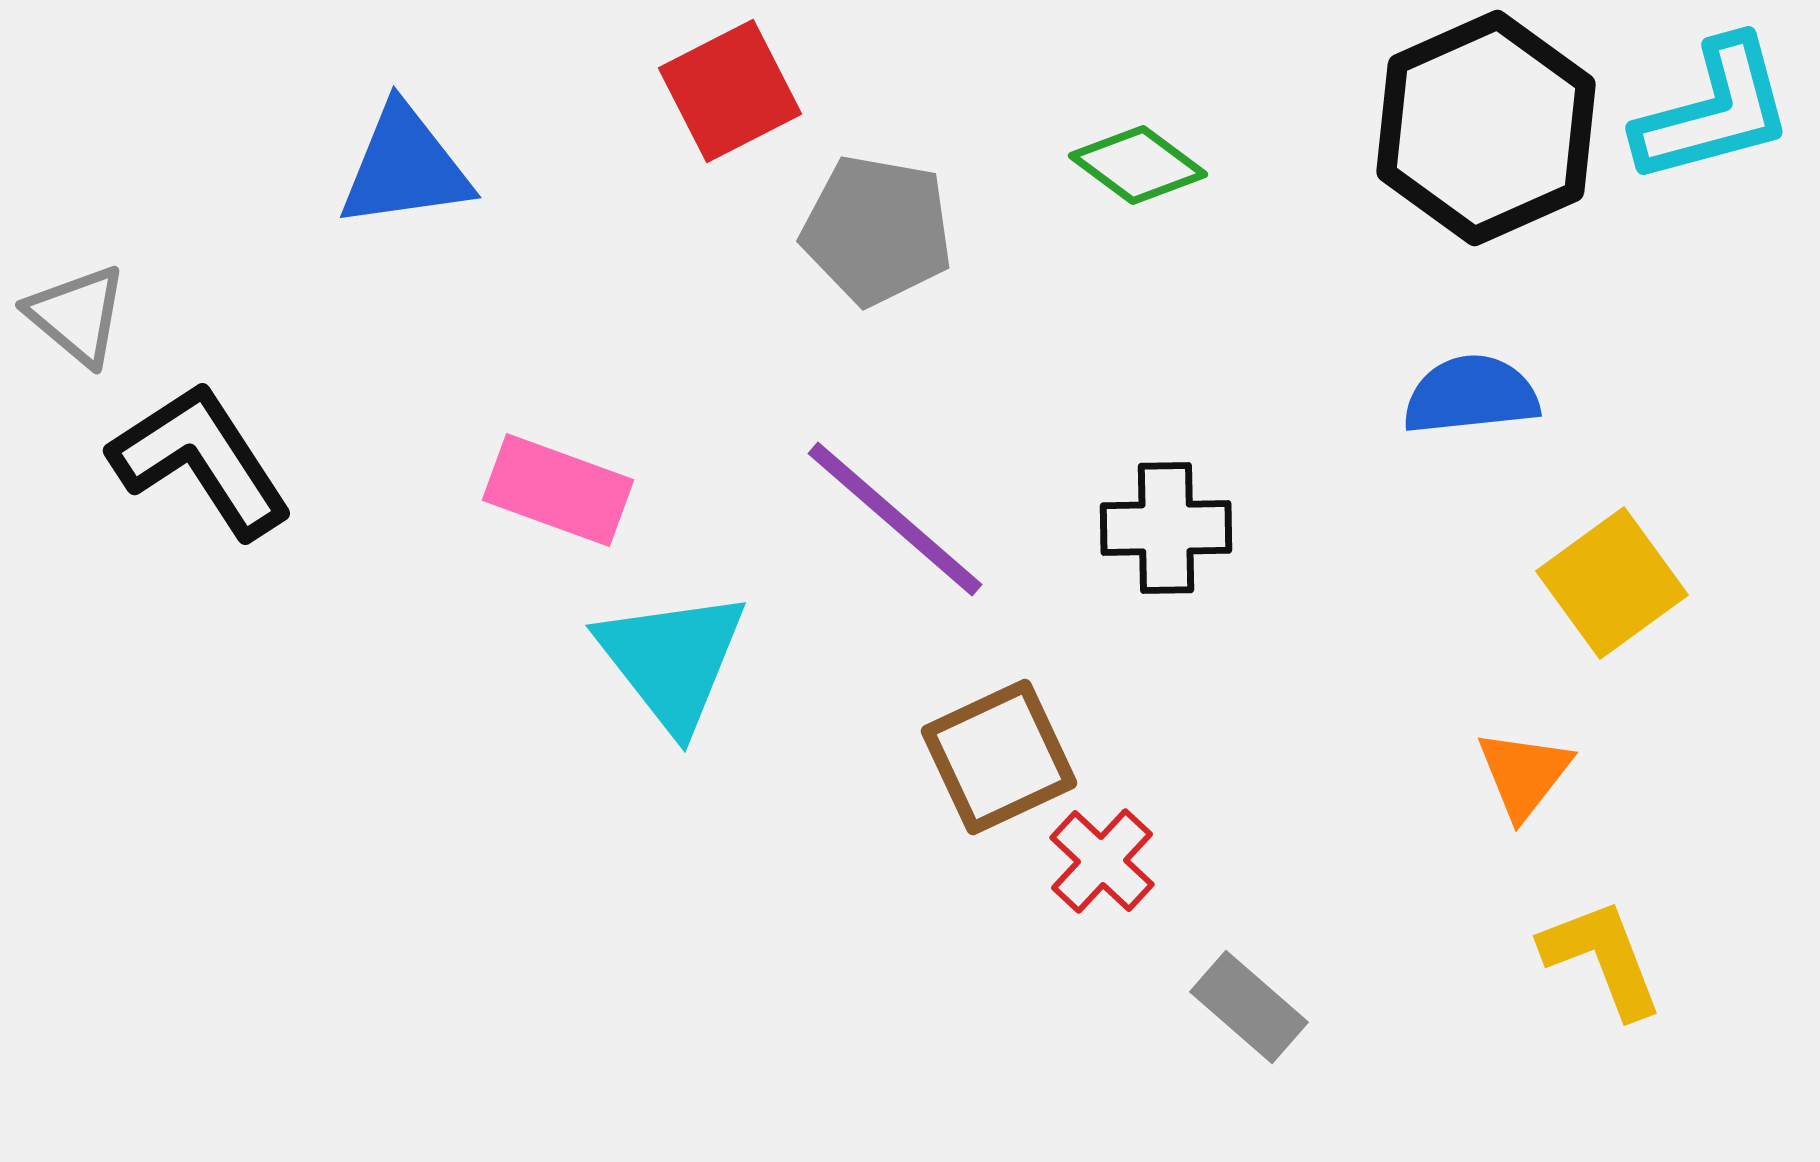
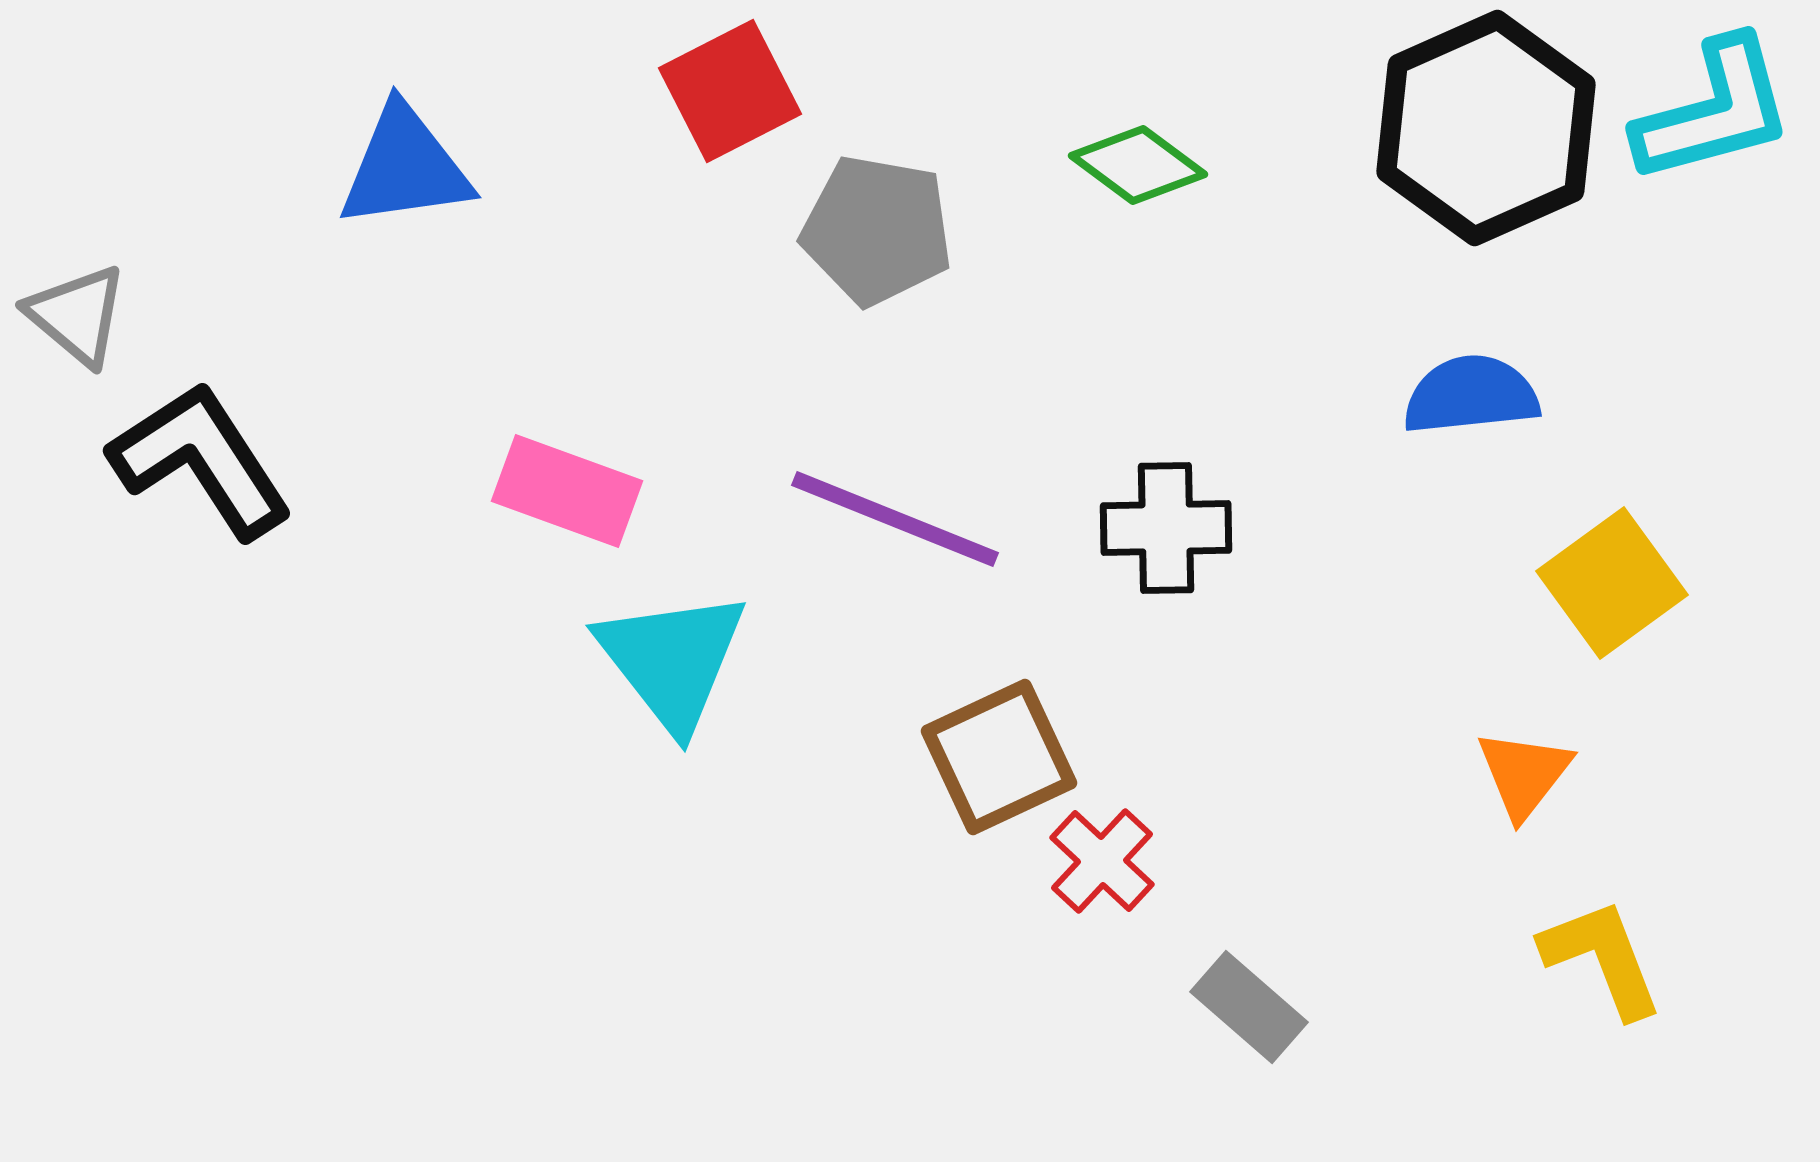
pink rectangle: moved 9 px right, 1 px down
purple line: rotated 19 degrees counterclockwise
